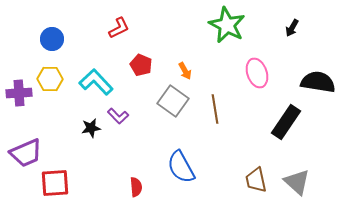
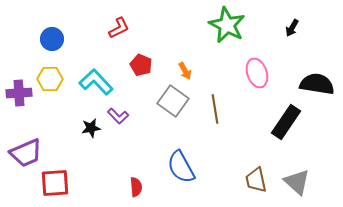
black semicircle: moved 1 px left, 2 px down
